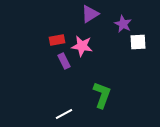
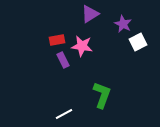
white square: rotated 24 degrees counterclockwise
purple rectangle: moved 1 px left, 1 px up
